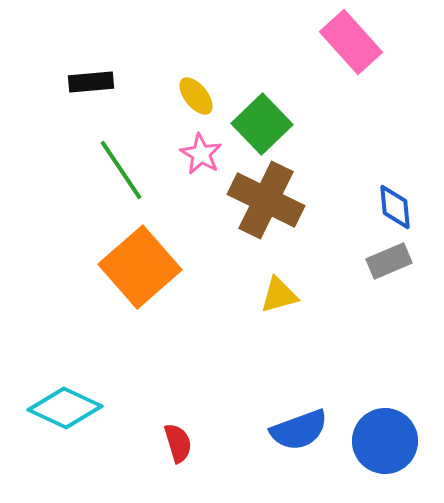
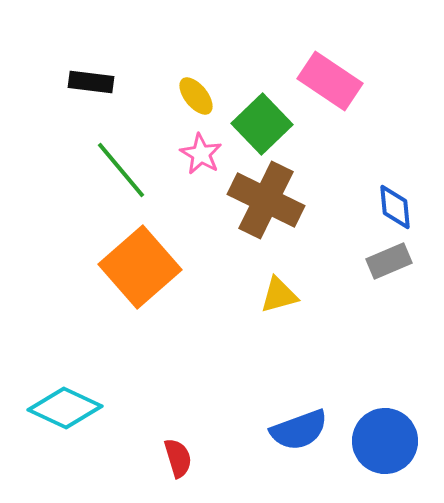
pink rectangle: moved 21 px left, 39 px down; rotated 14 degrees counterclockwise
black rectangle: rotated 12 degrees clockwise
green line: rotated 6 degrees counterclockwise
red semicircle: moved 15 px down
